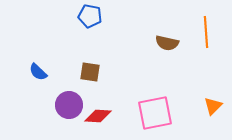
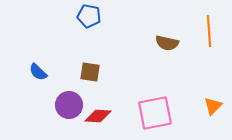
blue pentagon: moved 1 px left
orange line: moved 3 px right, 1 px up
